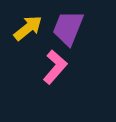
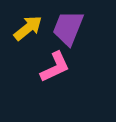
pink L-shape: rotated 24 degrees clockwise
